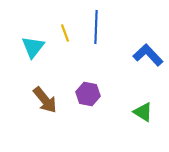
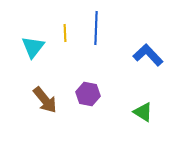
blue line: moved 1 px down
yellow line: rotated 18 degrees clockwise
